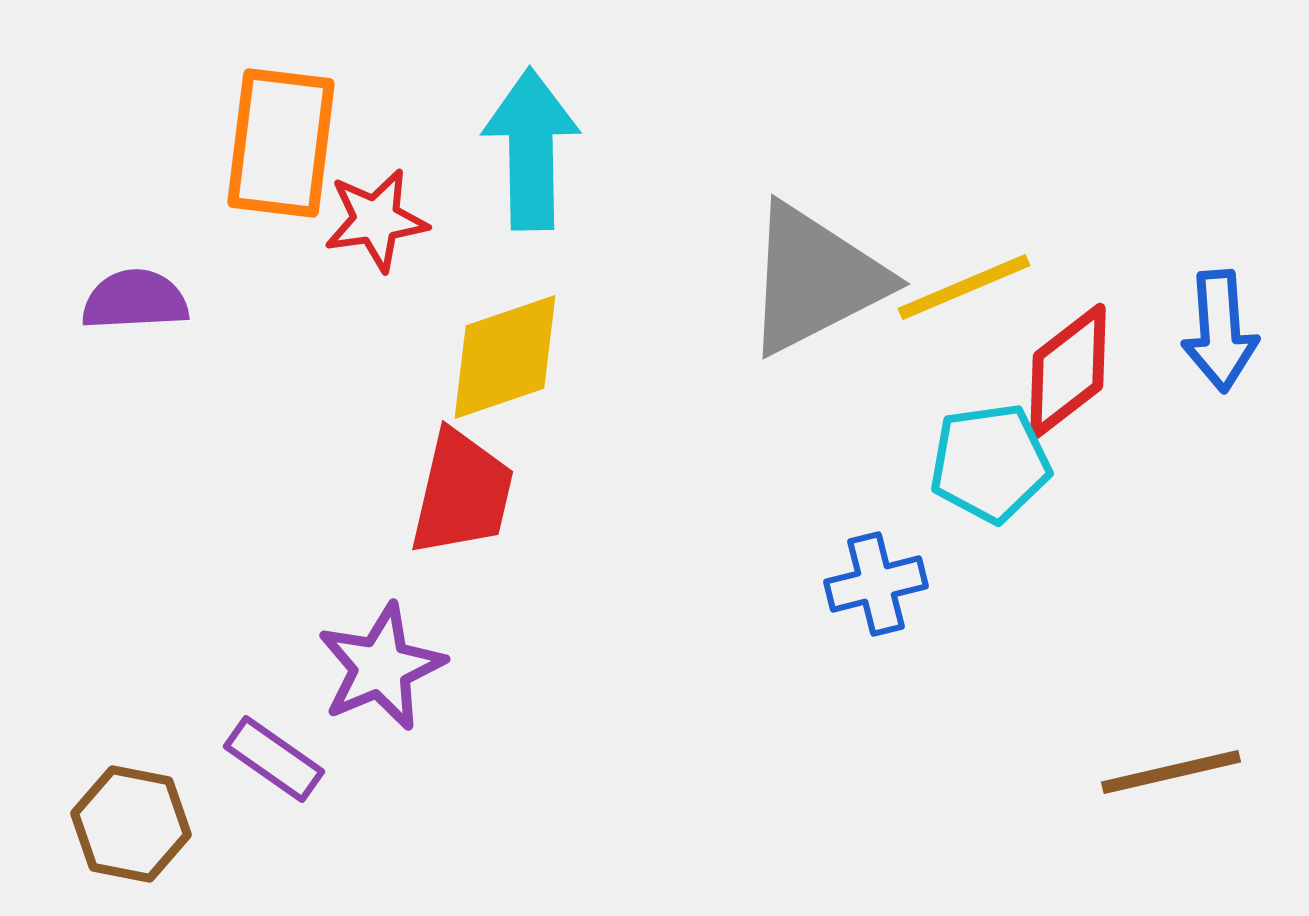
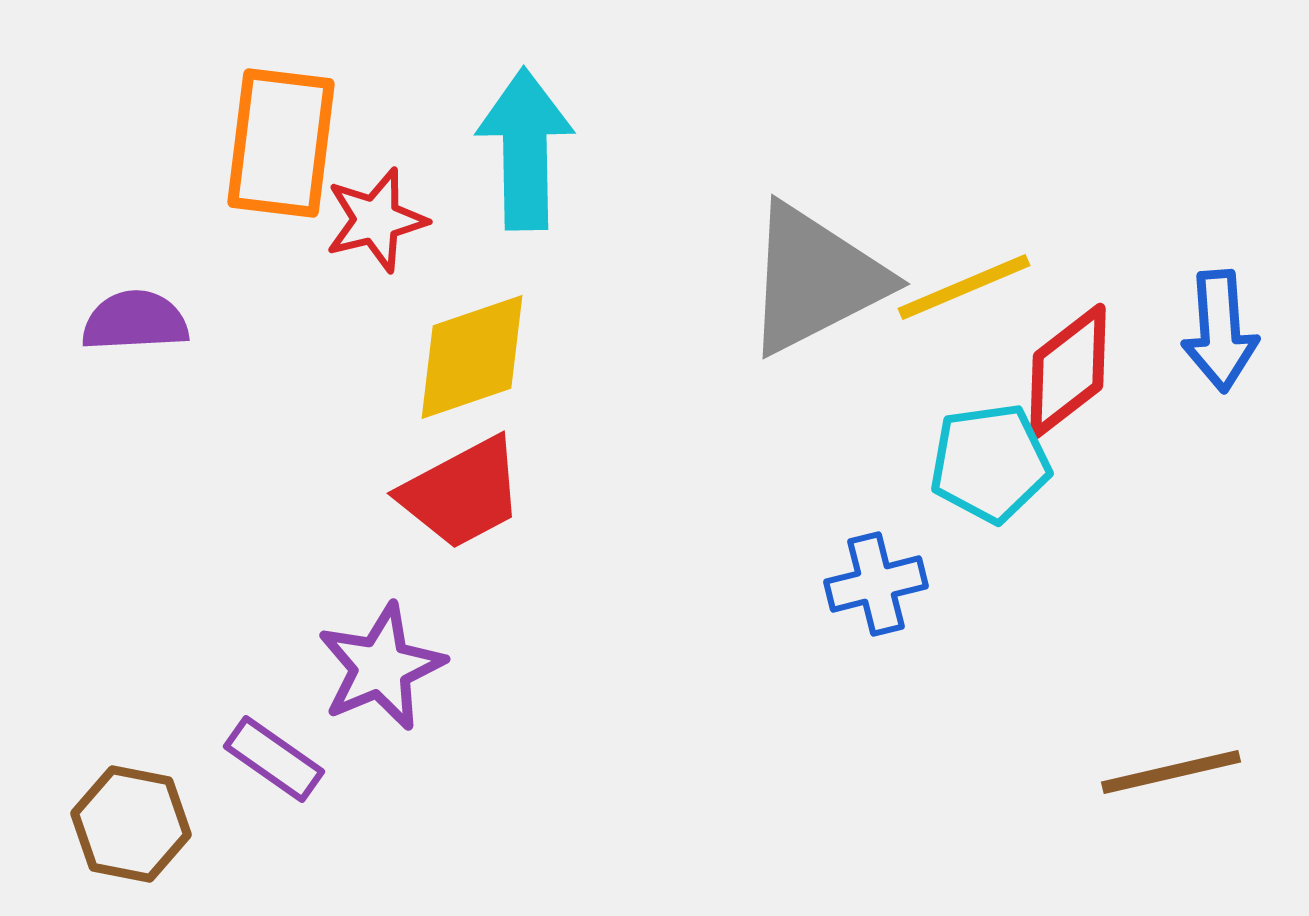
cyan arrow: moved 6 px left
red star: rotated 6 degrees counterclockwise
purple semicircle: moved 21 px down
yellow diamond: moved 33 px left
red trapezoid: rotated 49 degrees clockwise
